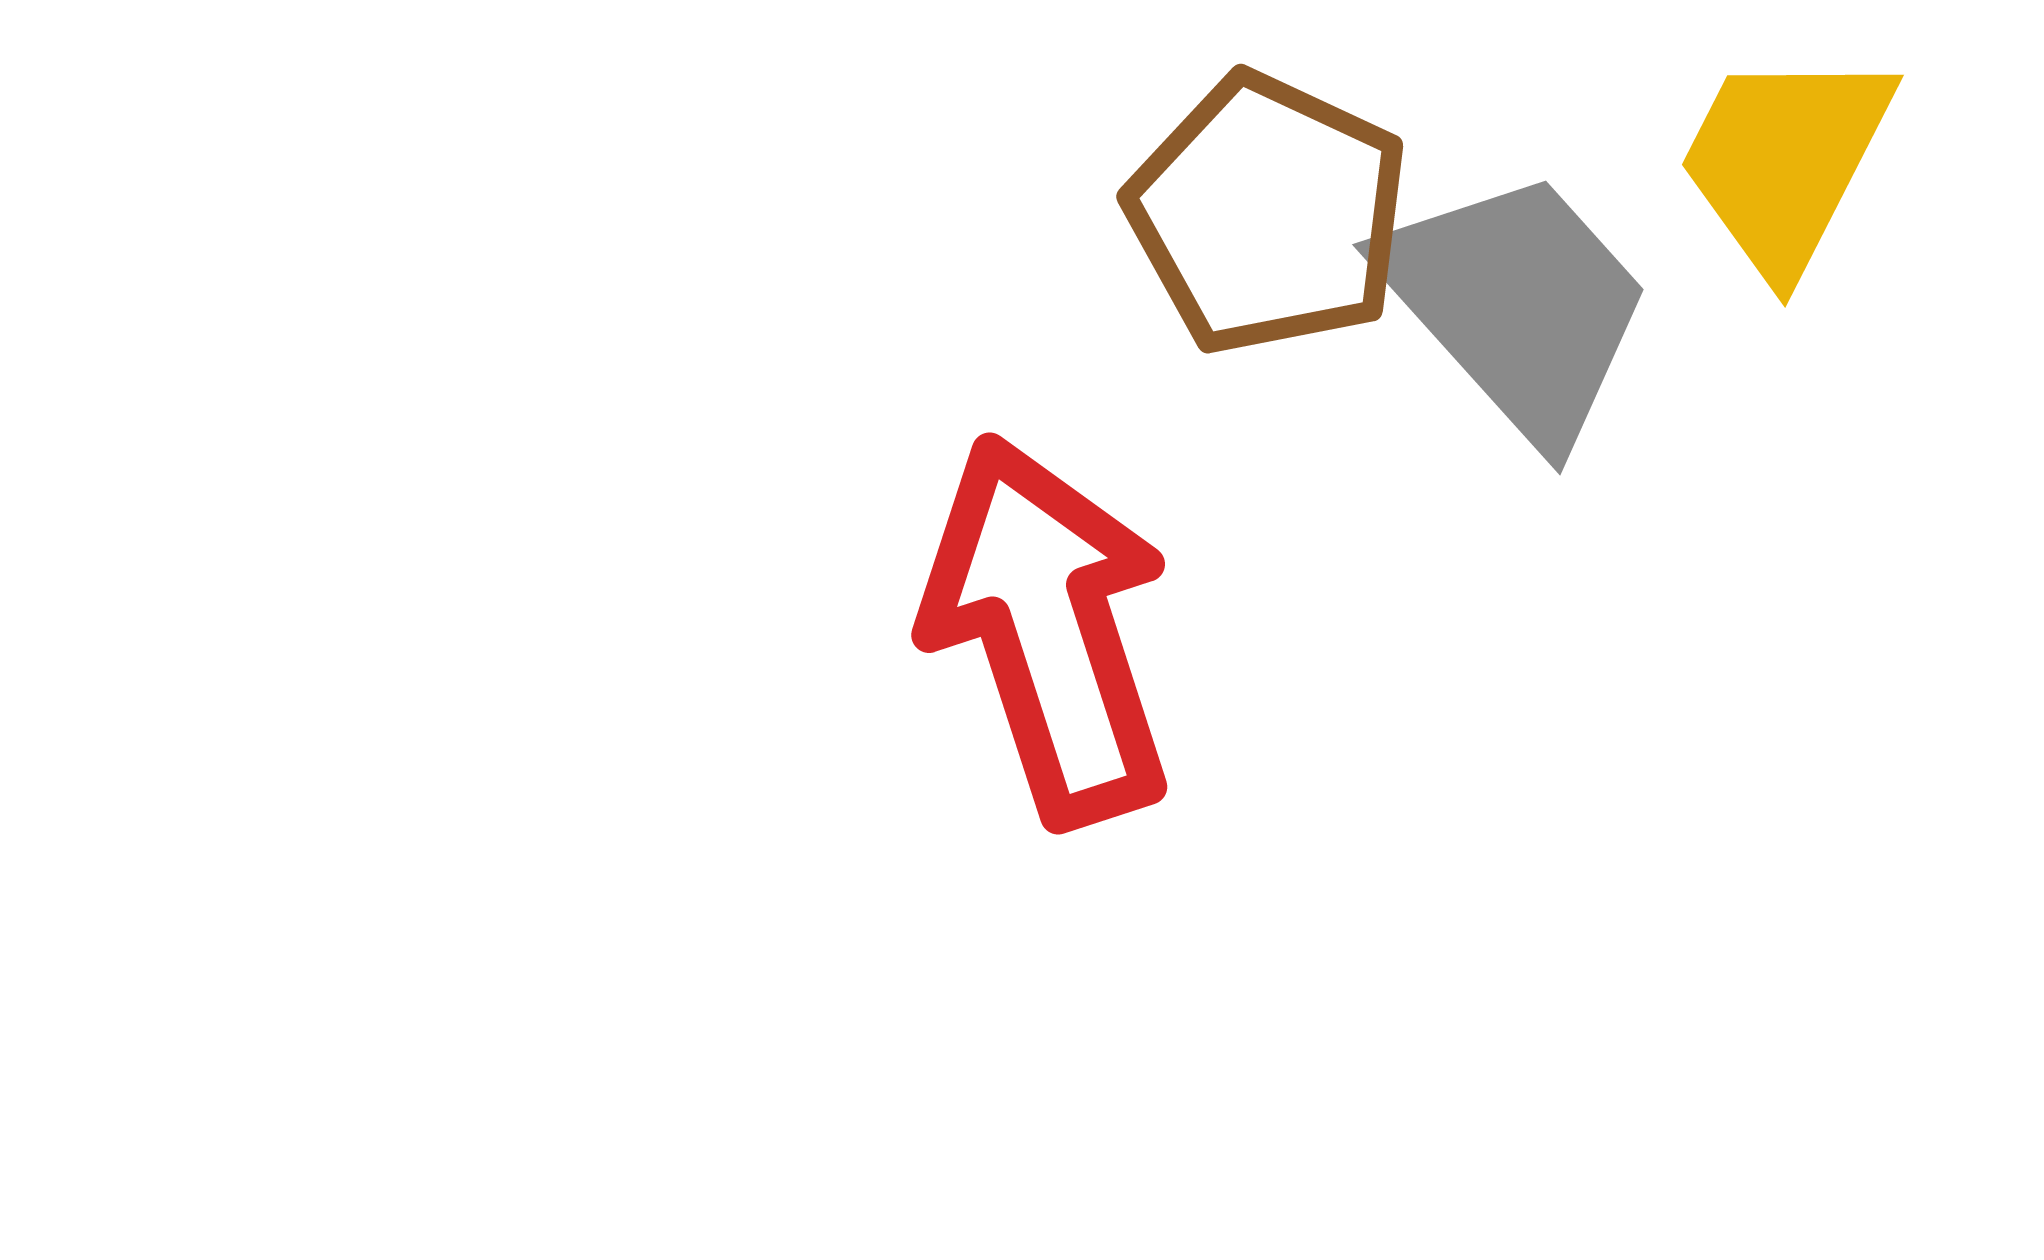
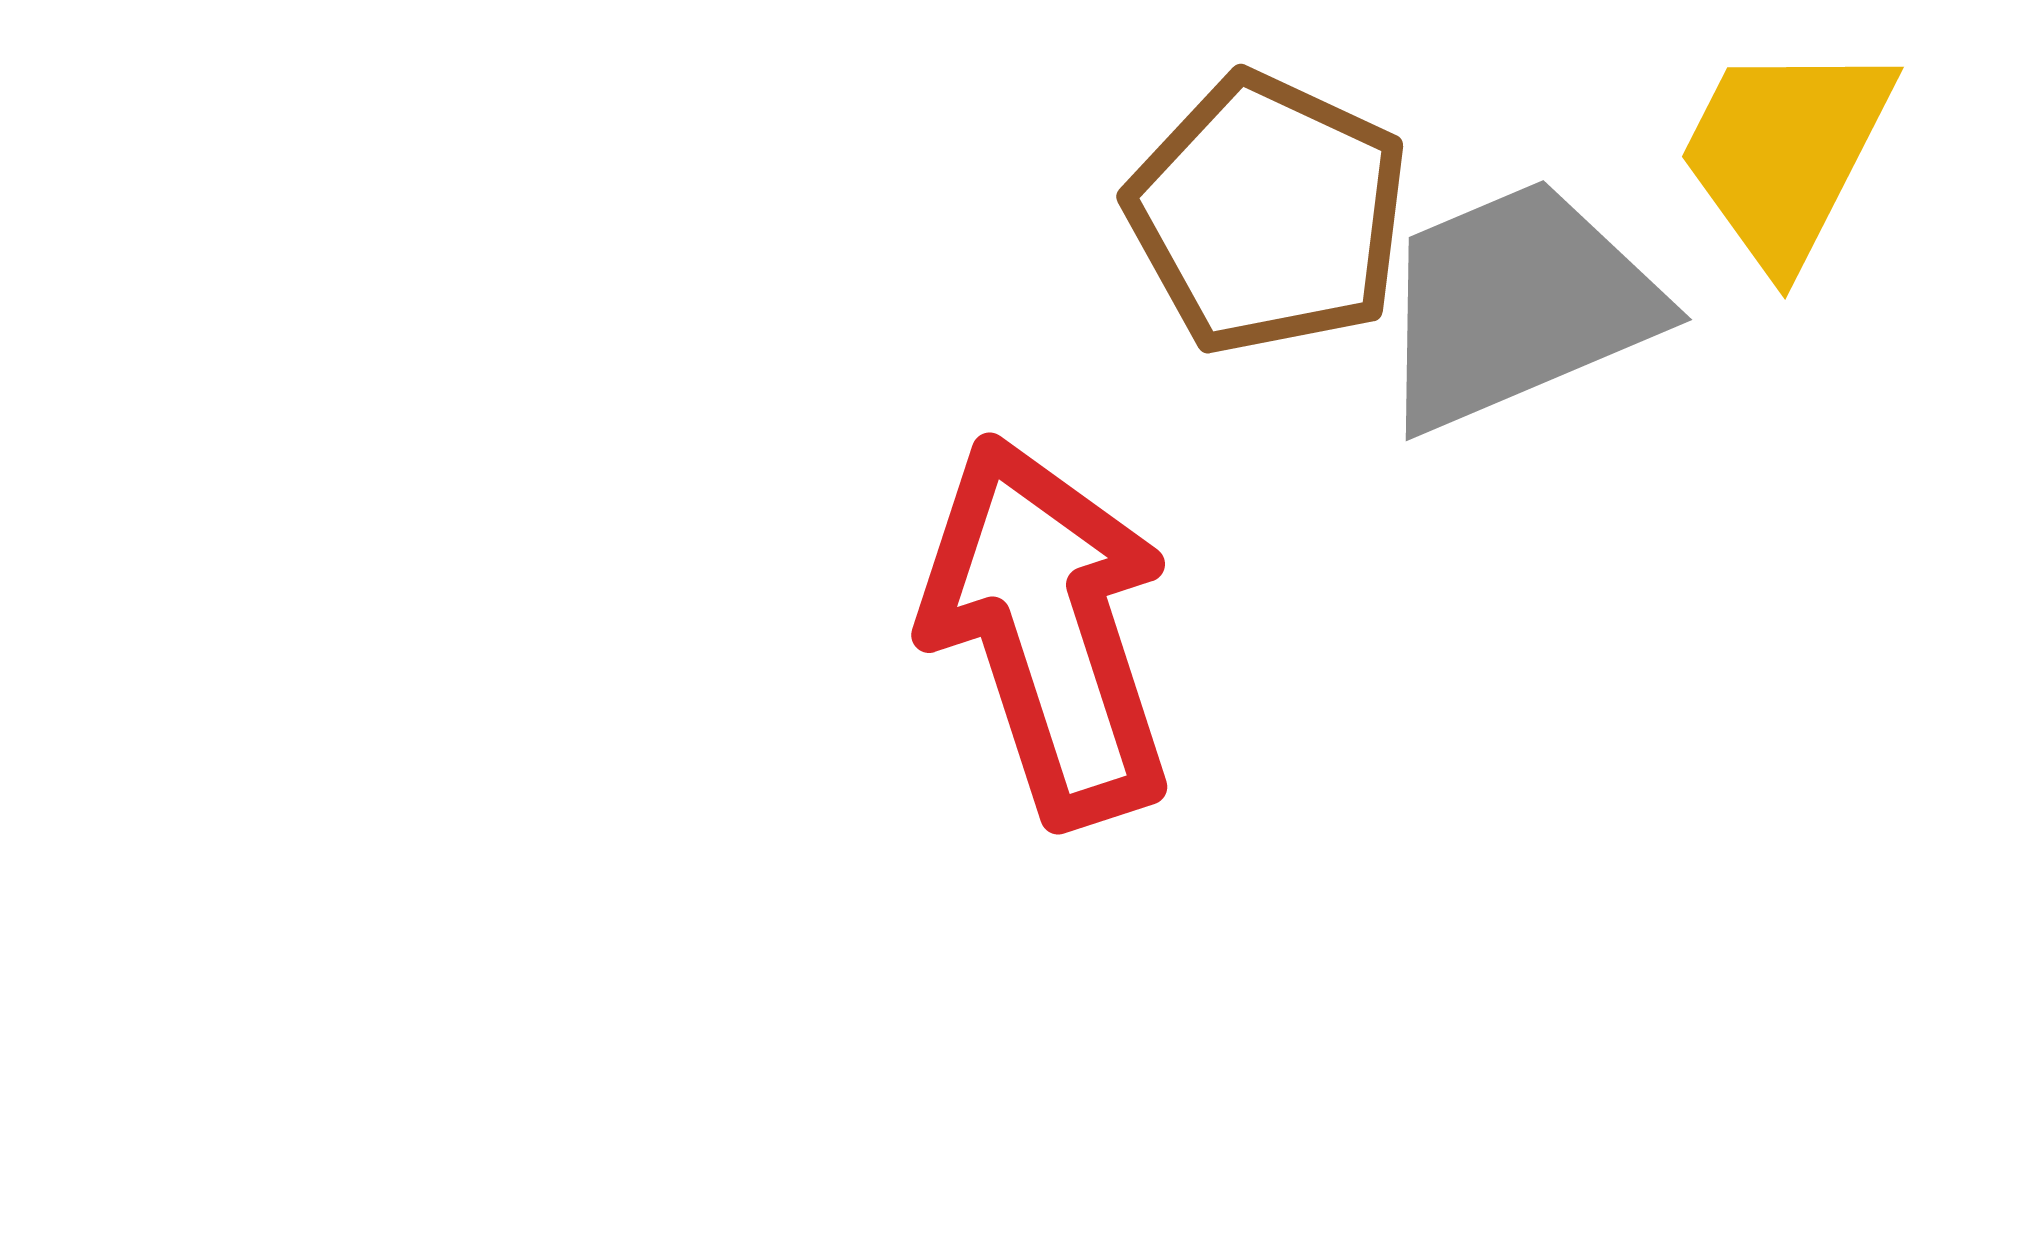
yellow trapezoid: moved 8 px up
gray trapezoid: rotated 71 degrees counterclockwise
